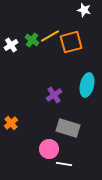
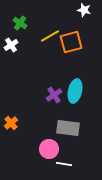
green cross: moved 12 px left, 17 px up
cyan ellipse: moved 12 px left, 6 px down
gray rectangle: rotated 10 degrees counterclockwise
